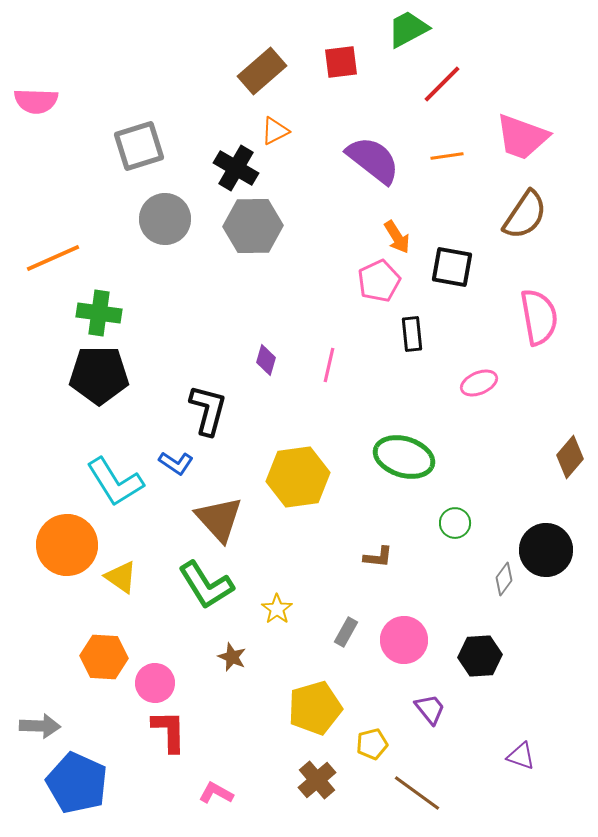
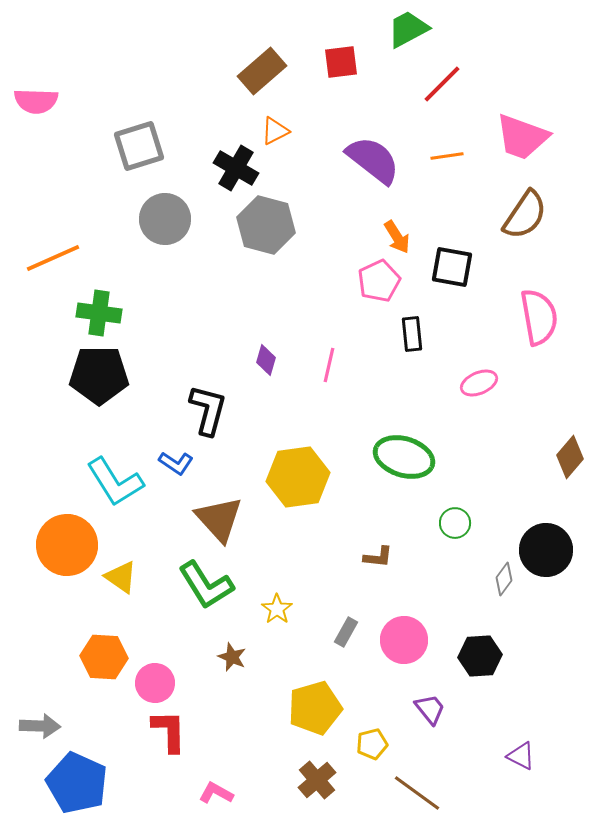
gray hexagon at (253, 226): moved 13 px right, 1 px up; rotated 16 degrees clockwise
purple triangle at (521, 756): rotated 8 degrees clockwise
